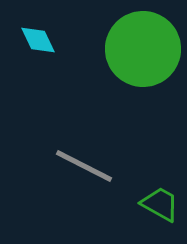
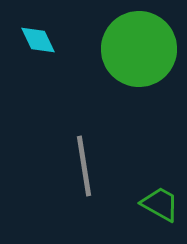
green circle: moved 4 px left
gray line: rotated 54 degrees clockwise
